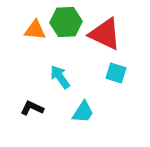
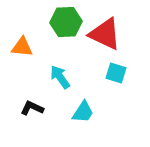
orange triangle: moved 13 px left, 17 px down
